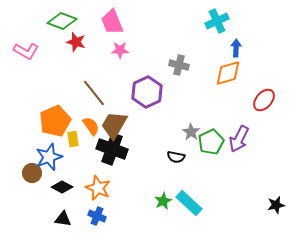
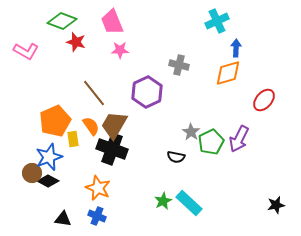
black diamond: moved 14 px left, 6 px up
